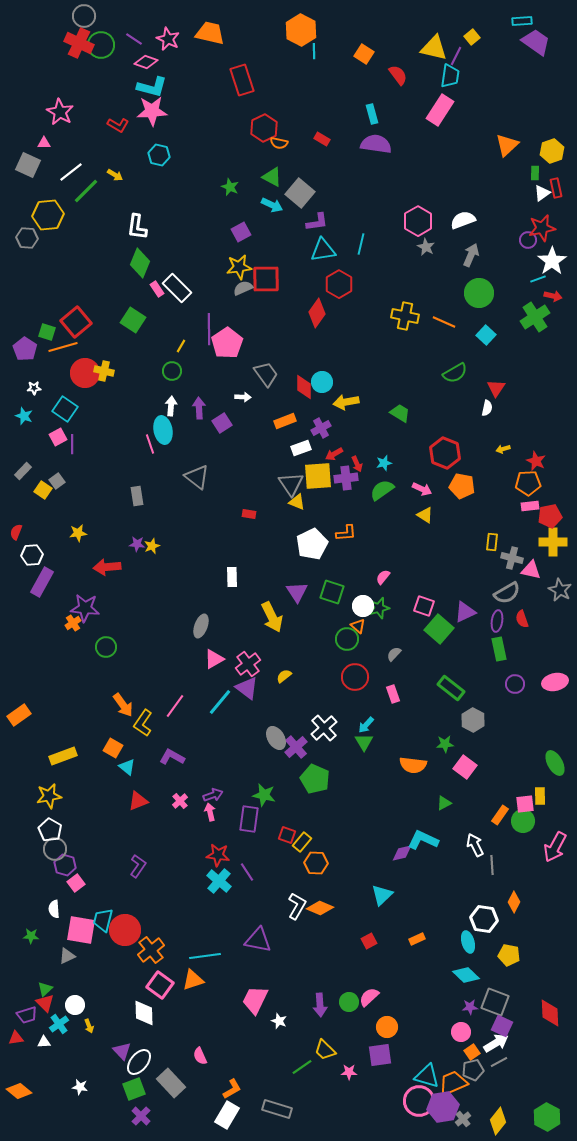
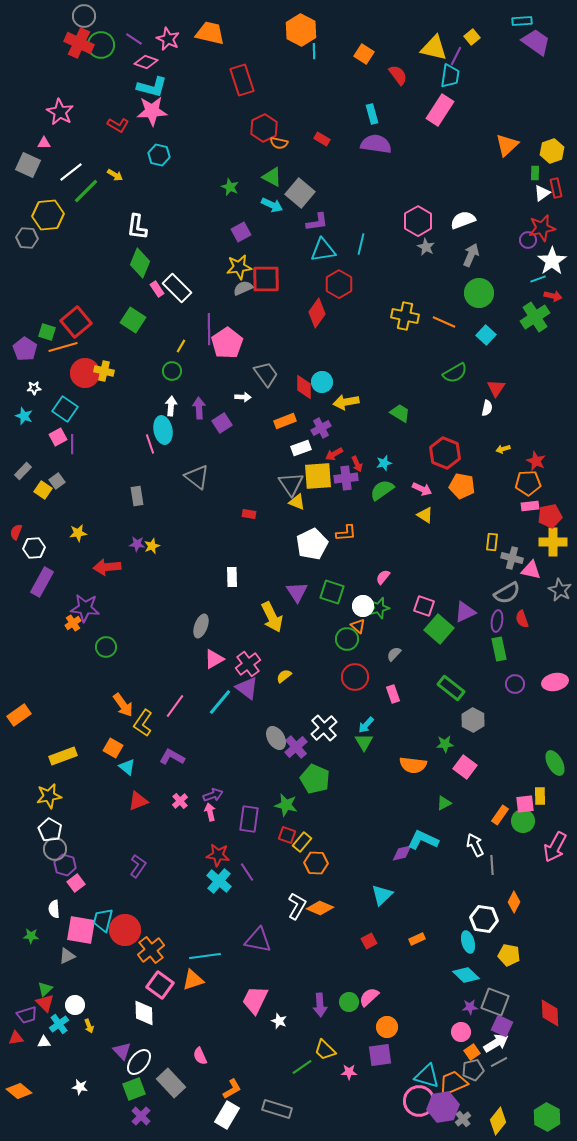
white hexagon at (32, 555): moved 2 px right, 7 px up
green star at (264, 795): moved 22 px right, 10 px down
